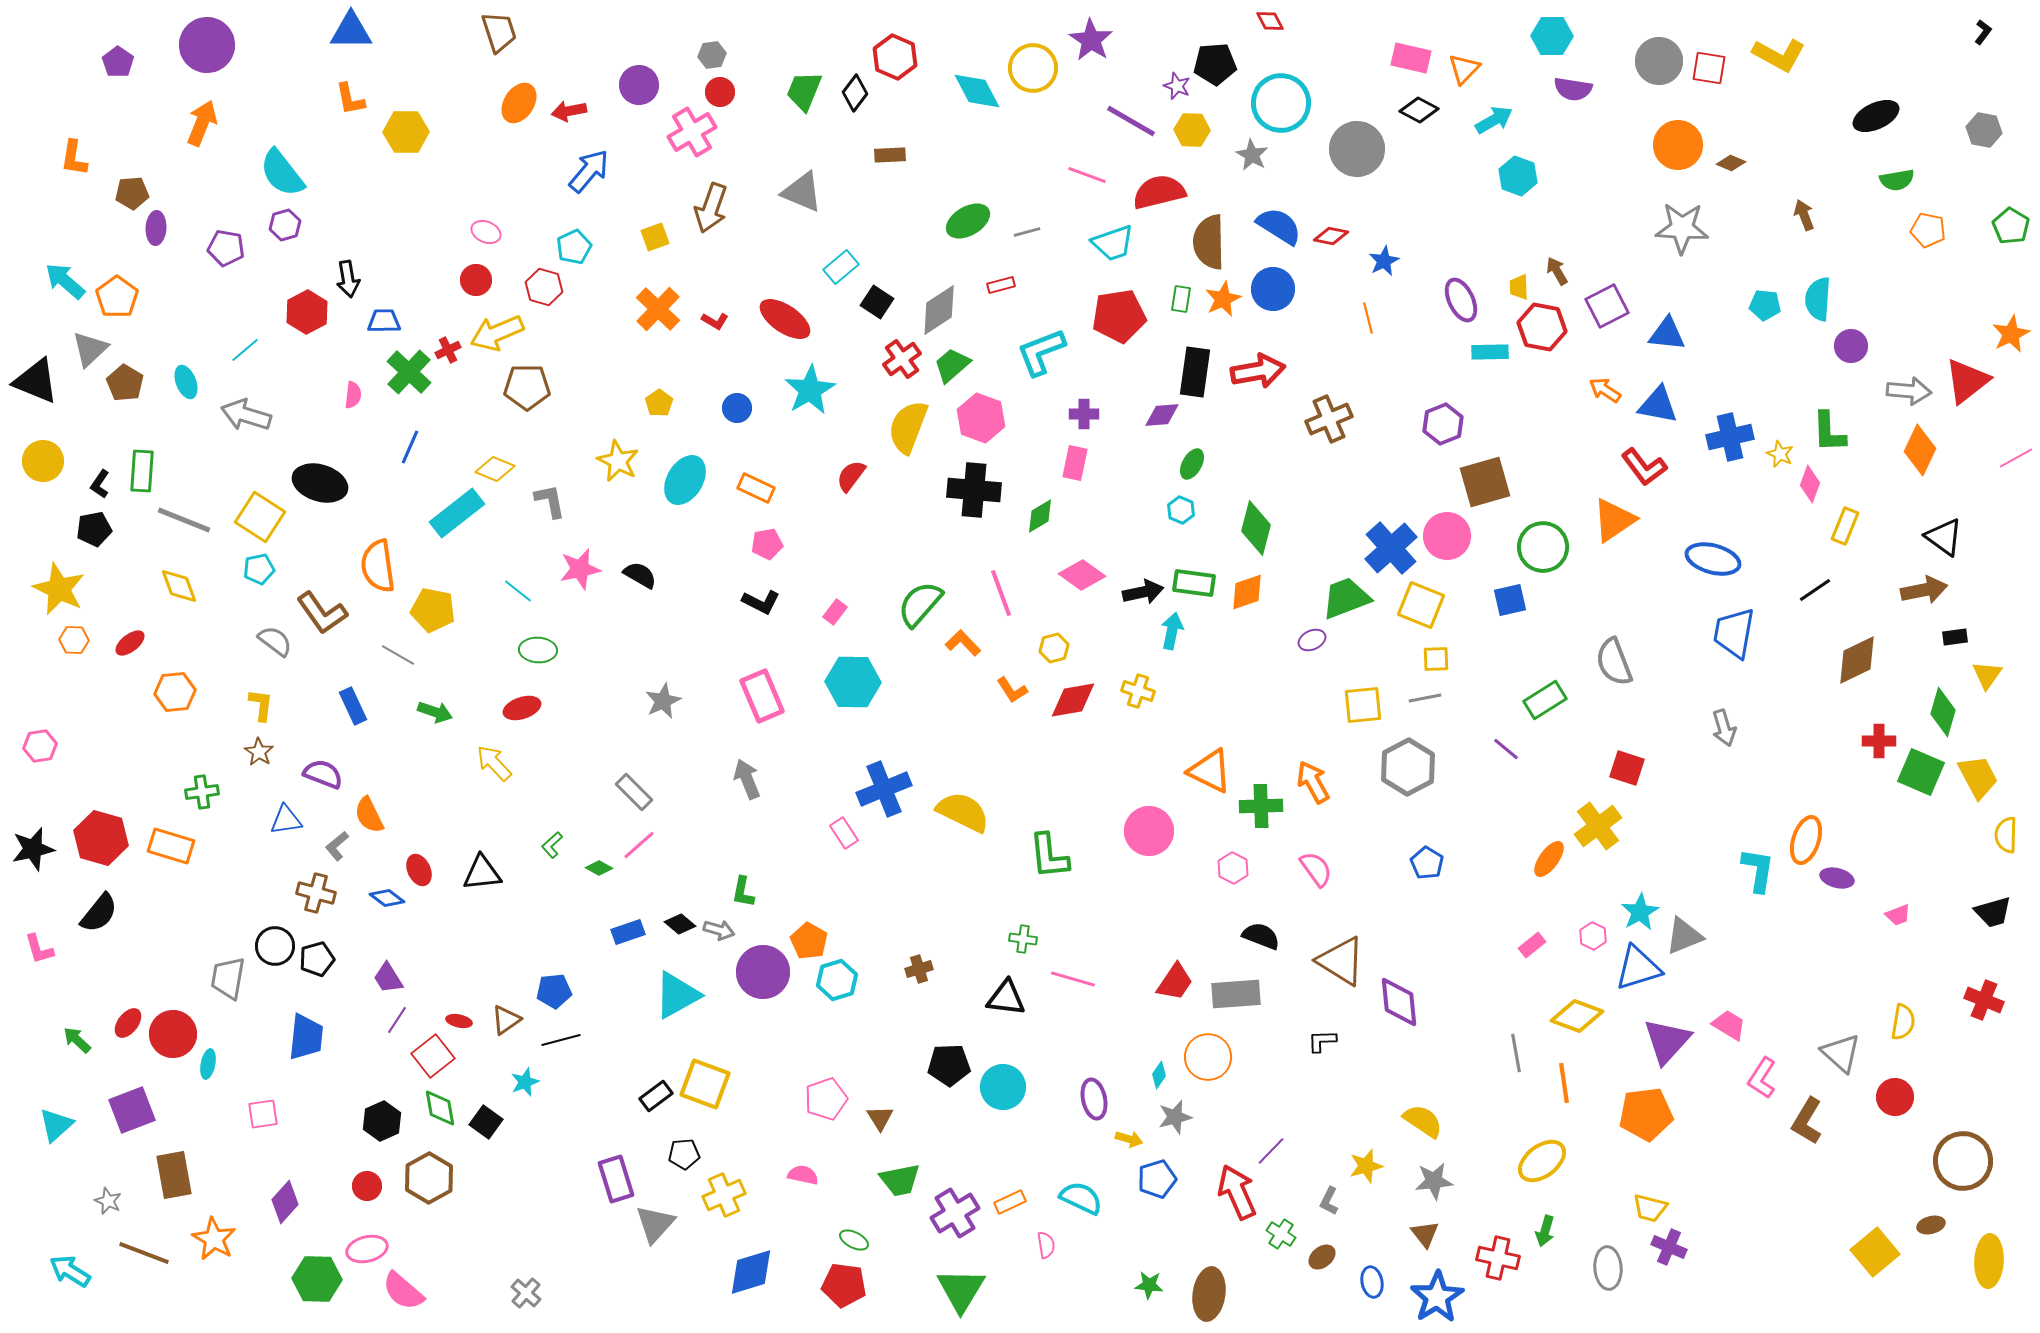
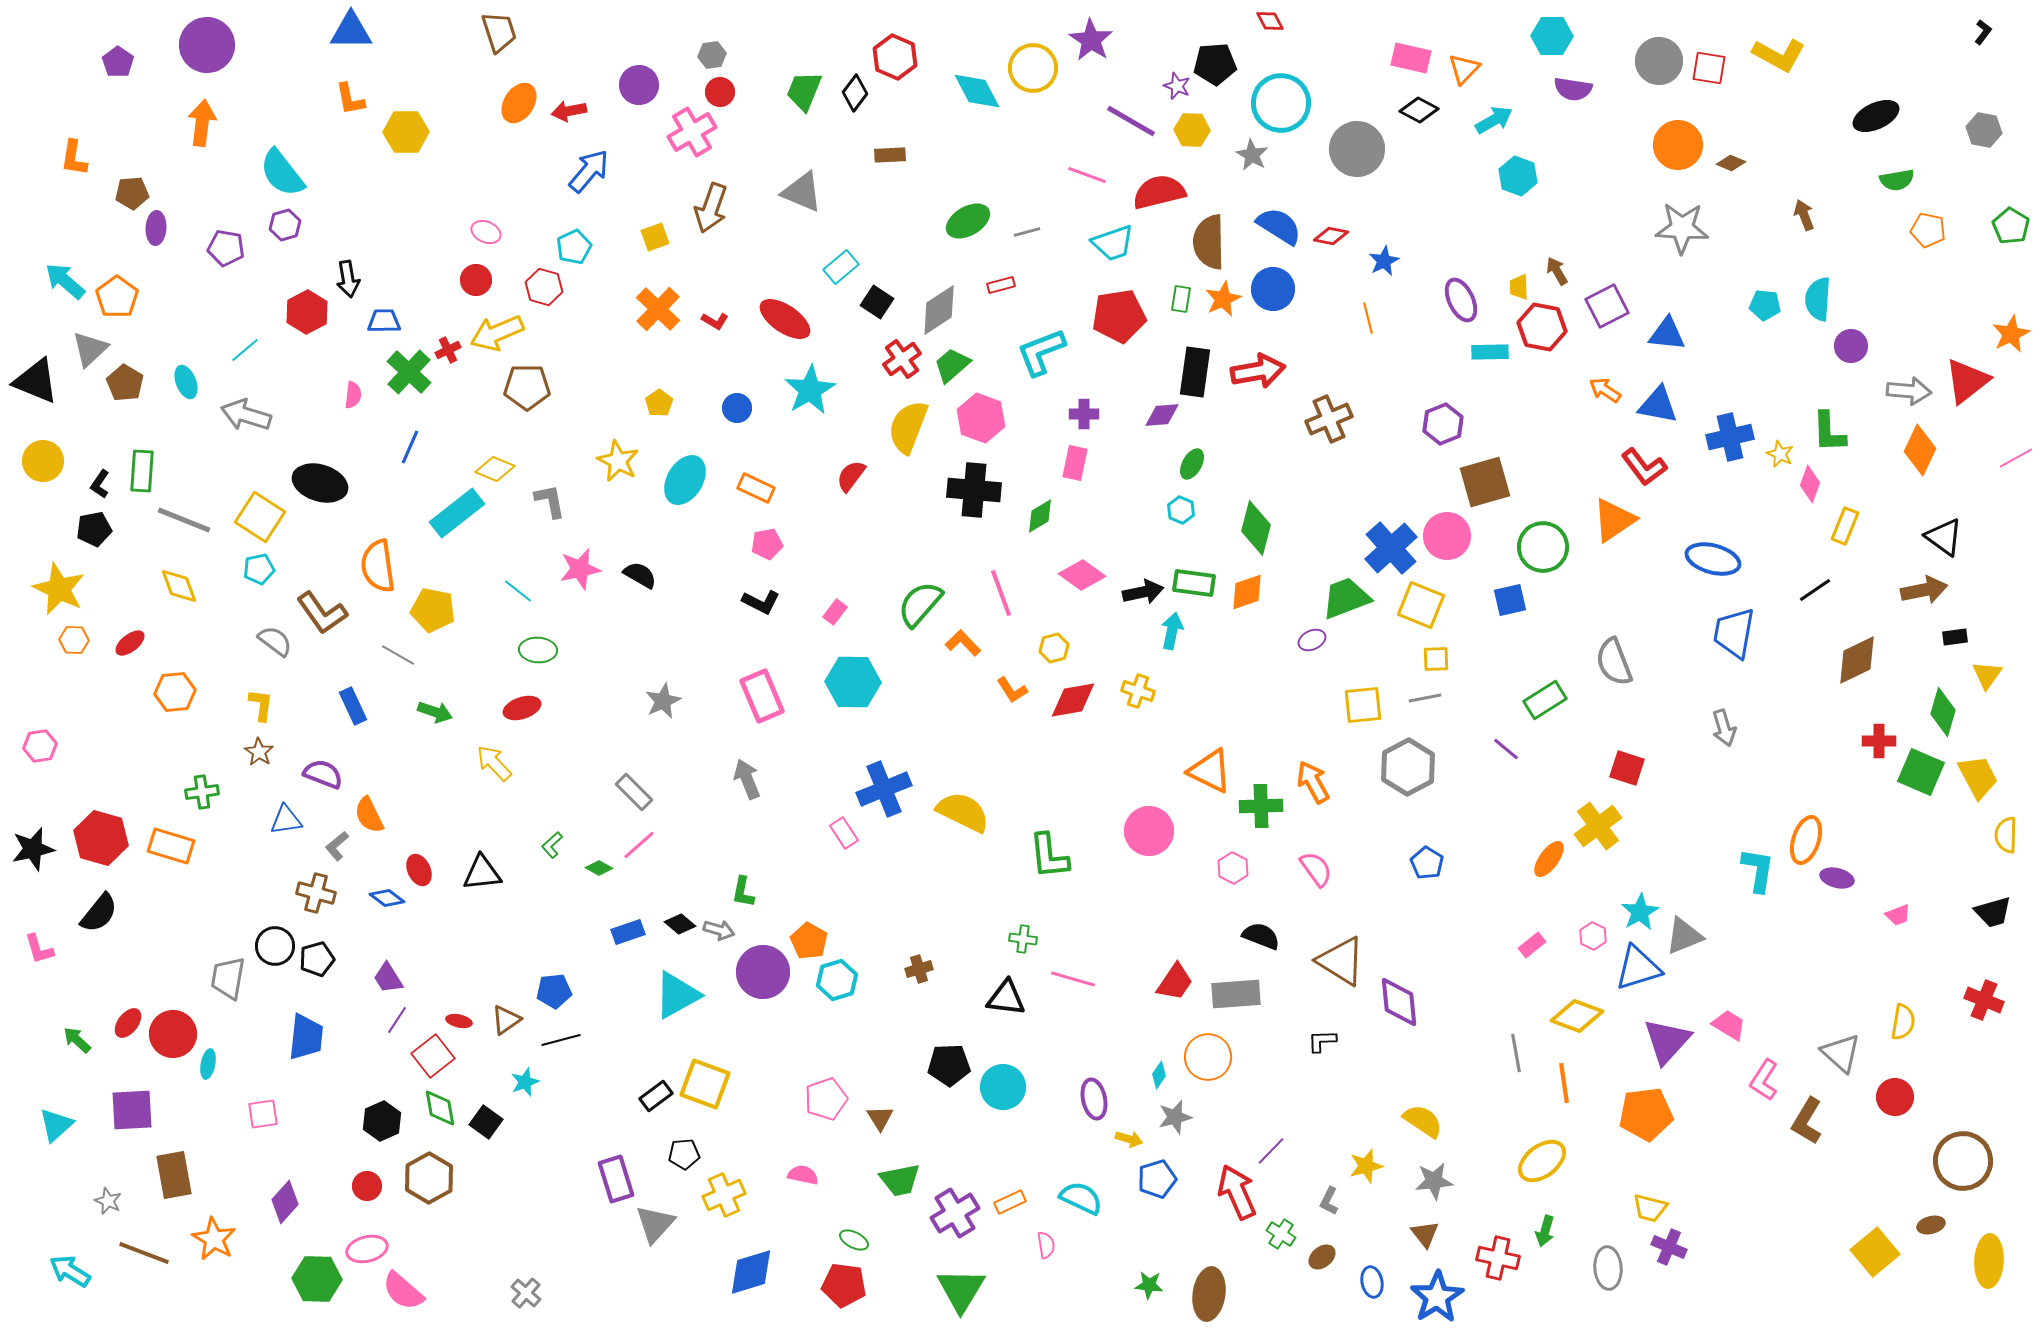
orange arrow at (202, 123): rotated 15 degrees counterclockwise
pink L-shape at (1762, 1078): moved 2 px right, 2 px down
purple square at (132, 1110): rotated 18 degrees clockwise
